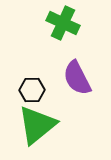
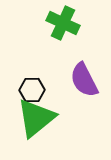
purple semicircle: moved 7 px right, 2 px down
green triangle: moved 1 px left, 7 px up
